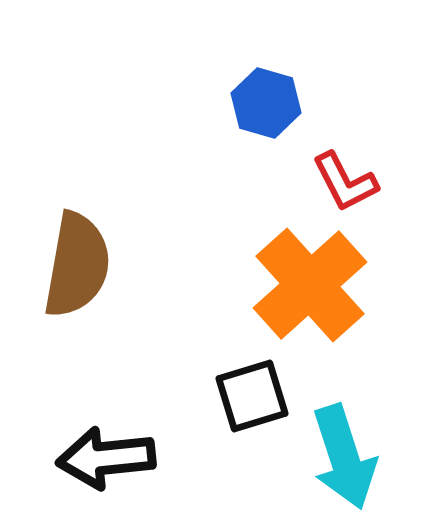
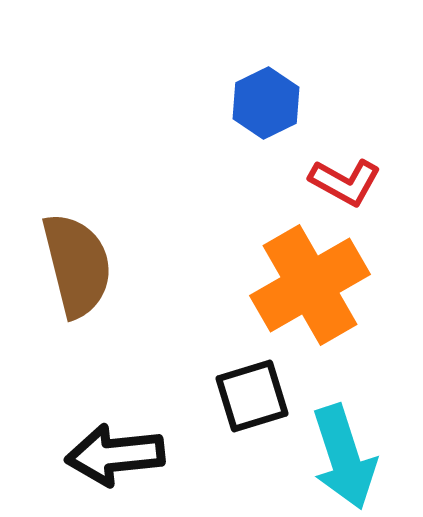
blue hexagon: rotated 18 degrees clockwise
red L-shape: rotated 34 degrees counterclockwise
brown semicircle: rotated 24 degrees counterclockwise
orange cross: rotated 12 degrees clockwise
black arrow: moved 9 px right, 3 px up
